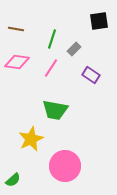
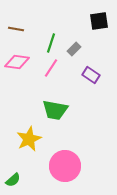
green line: moved 1 px left, 4 px down
yellow star: moved 2 px left
